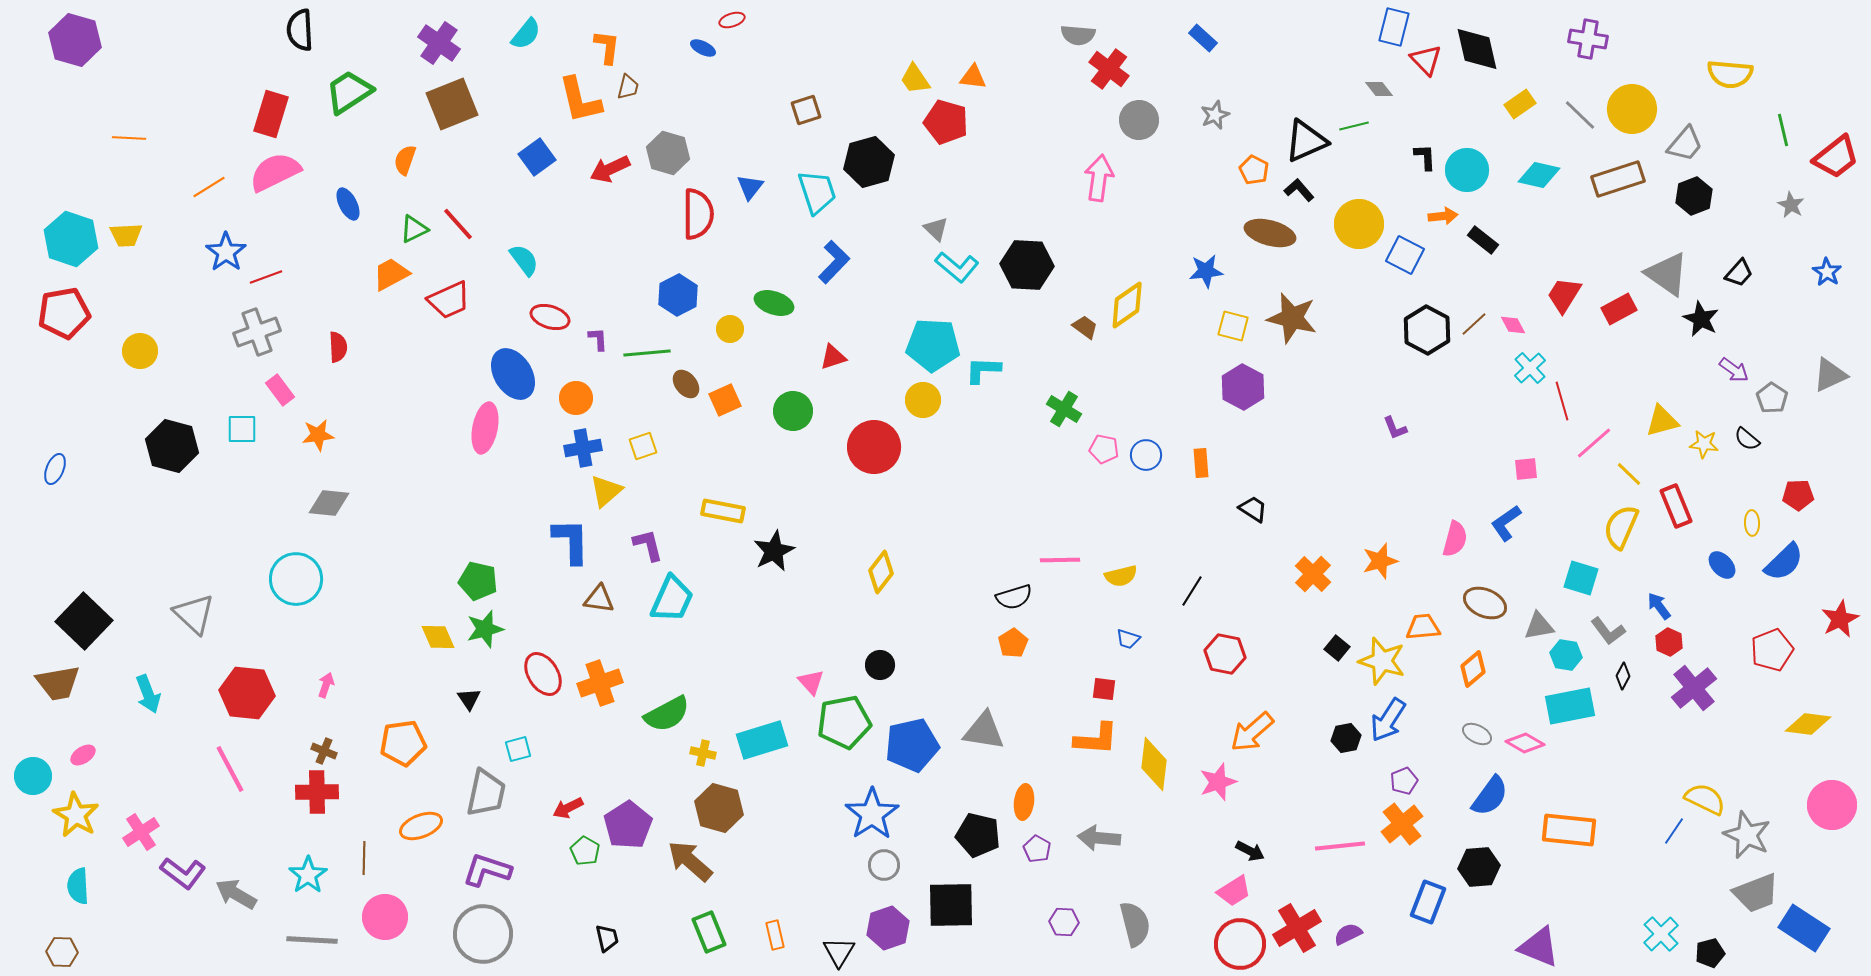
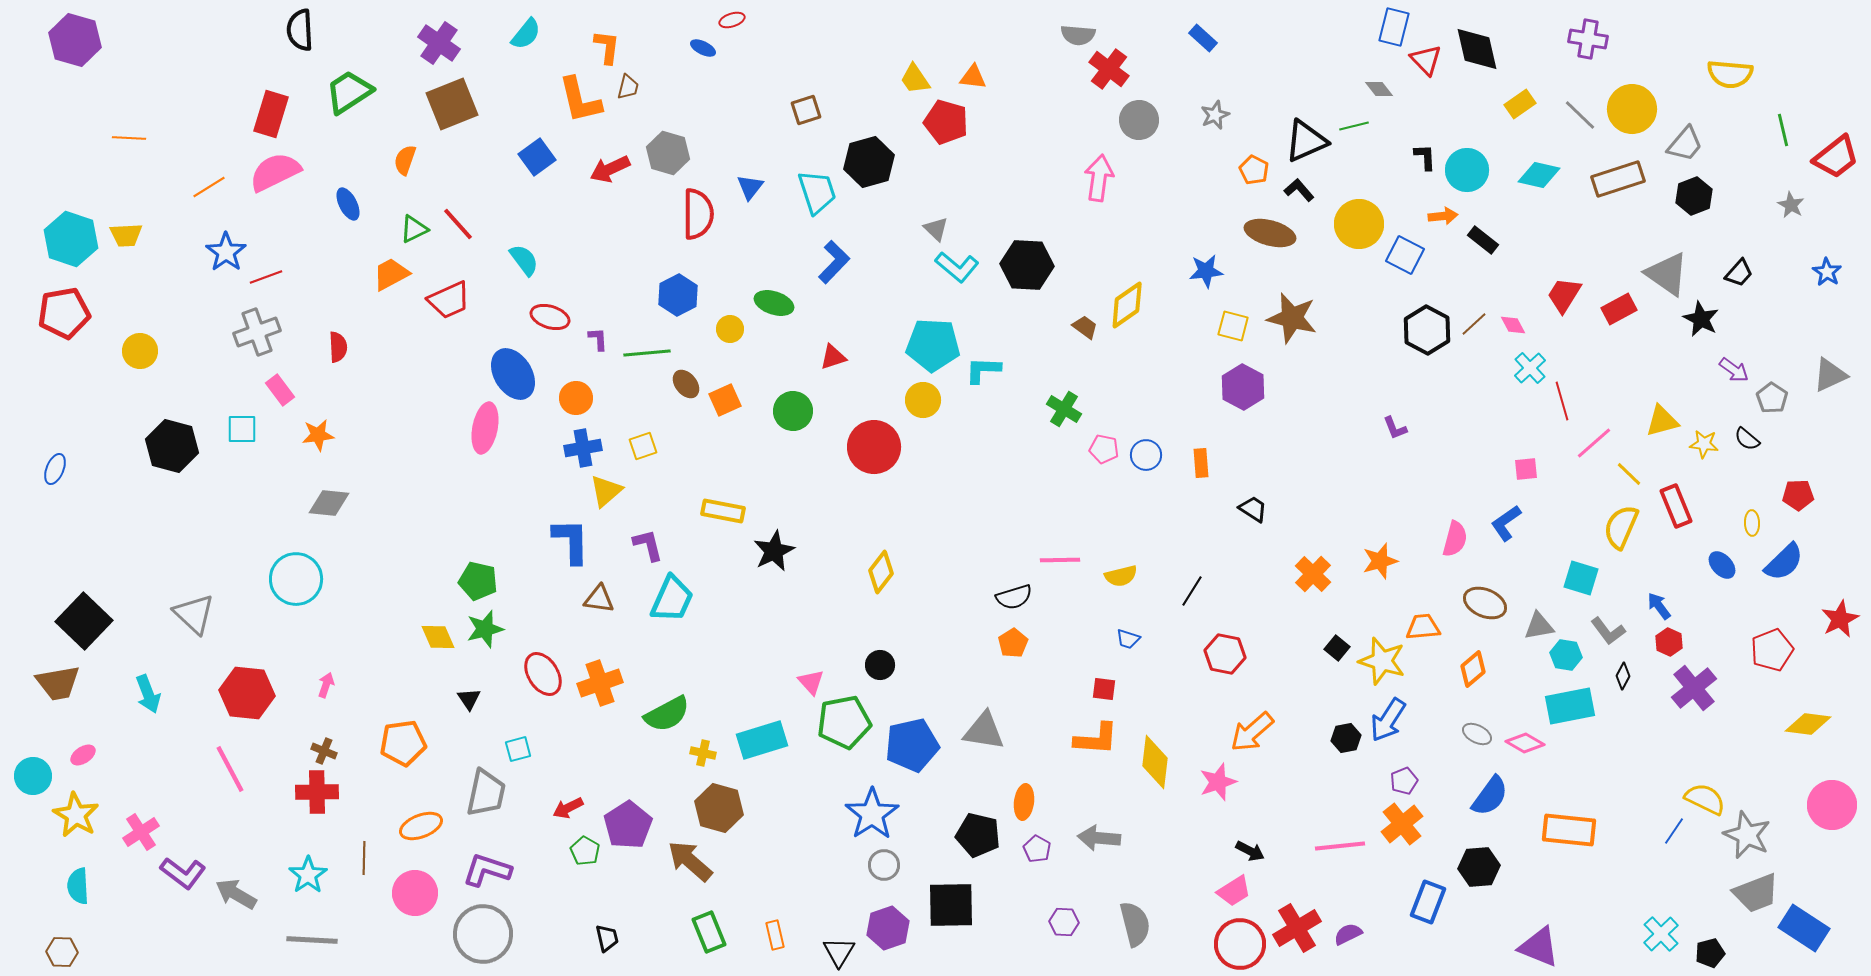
yellow diamond at (1154, 764): moved 1 px right, 2 px up
pink circle at (385, 917): moved 30 px right, 24 px up
